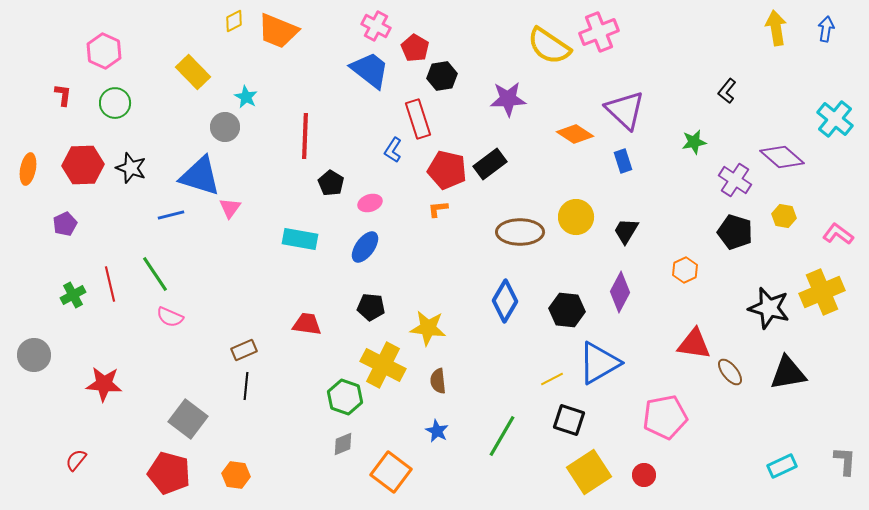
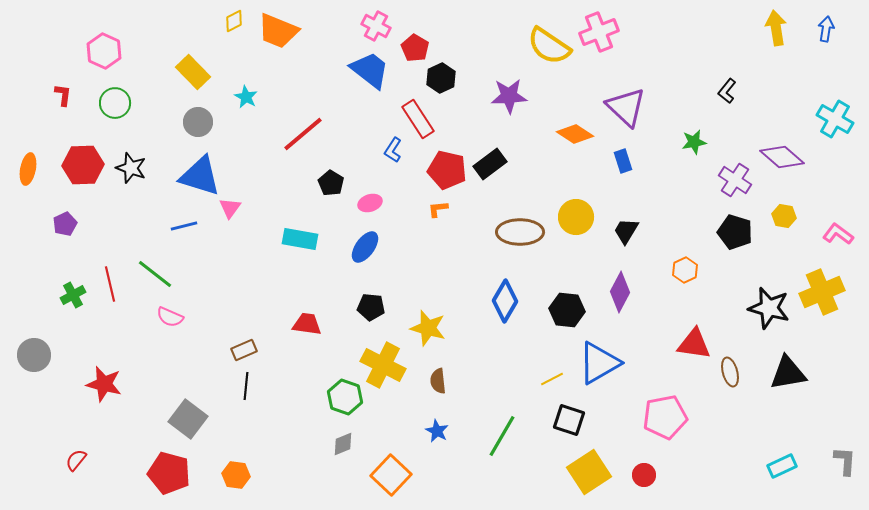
black hexagon at (442, 76): moved 1 px left, 2 px down; rotated 16 degrees counterclockwise
purple star at (508, 99): moved 1 px right, 3 px up
purple triangle at (625, 110): moved 1 px right, 3 px up
red rectangle at (418, 119): rotated 15 degrees counterclockwise
cyan cross at (835, 119): rotated 9 degrees counterclockwise
gray circle at (225, 127): moved 27 px left, 5 px up
red line at (305, 136): moved 2 px left, 2 px up; rotated 48 degrees clockwise
blue line at (171, 215): moved 13 px right, 11 px down
green line at (155, 274): rotated 18 degrees counterclockwise
yellow star at (428, 328): rotated 9 degrees clockwise
brown ellipse at (730, 372): rotated 24 degrees clockwise
red star at (104, 384): rotated 9 degrees clockwise
orange square at (391, 472): moved 3 px down; rotated 6 degrees clockwise
